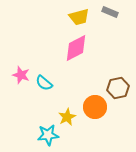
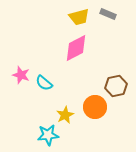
gray rectangle: moved 2 px left, 2 px down
brown hexagon: moved 2 px left, 2 px up
yellow star: moved 2 px left, 2 px up
